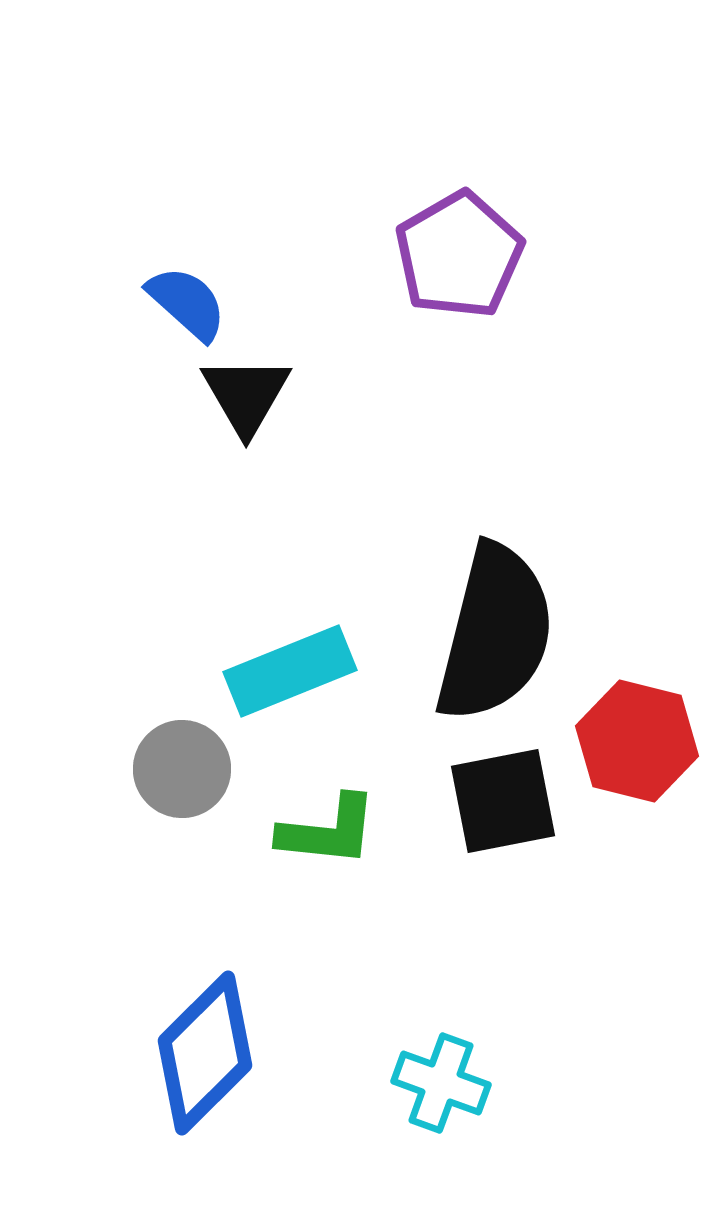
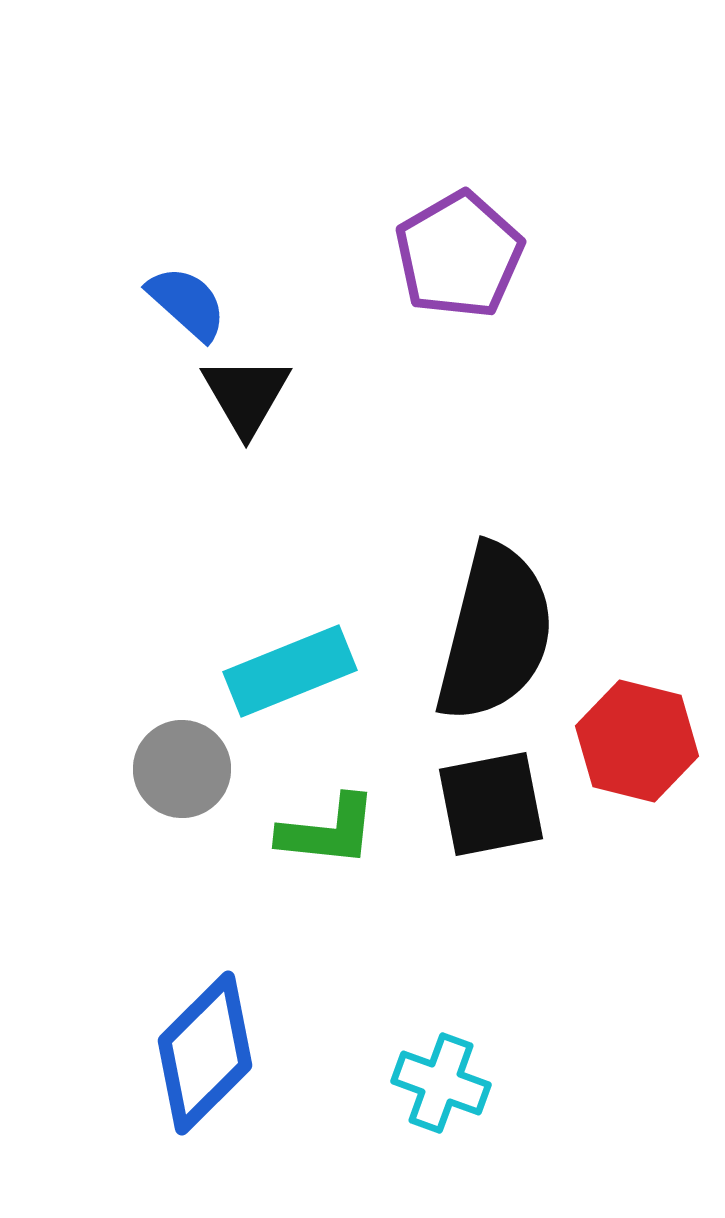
black square: moved 12 px left, 3 px down
